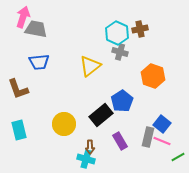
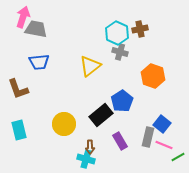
pink line: moved 2 px right, 4 px down
